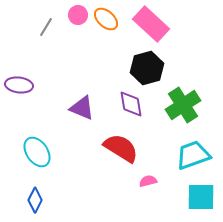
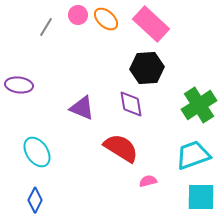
black hexagon: rotated 12 degrees clockwise
green cross: moved 16 px right
